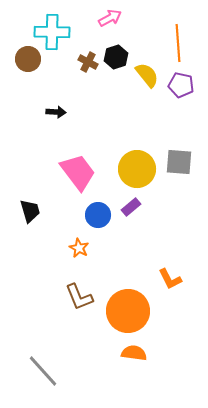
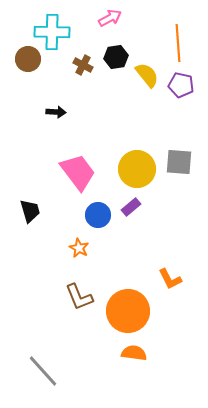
black hexagon: rotated 10 degrees clockwise
brown cross: moved 5 px left, 3 px down
